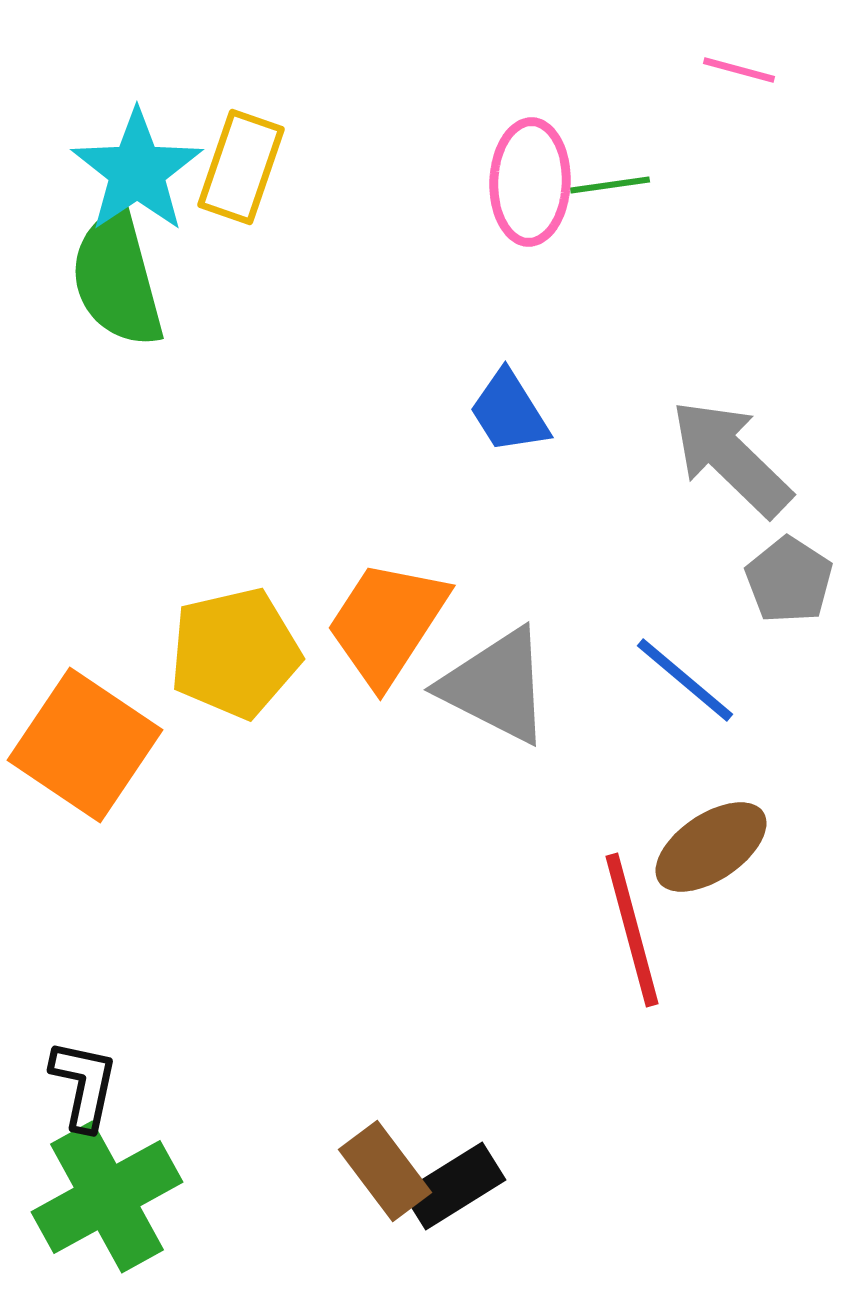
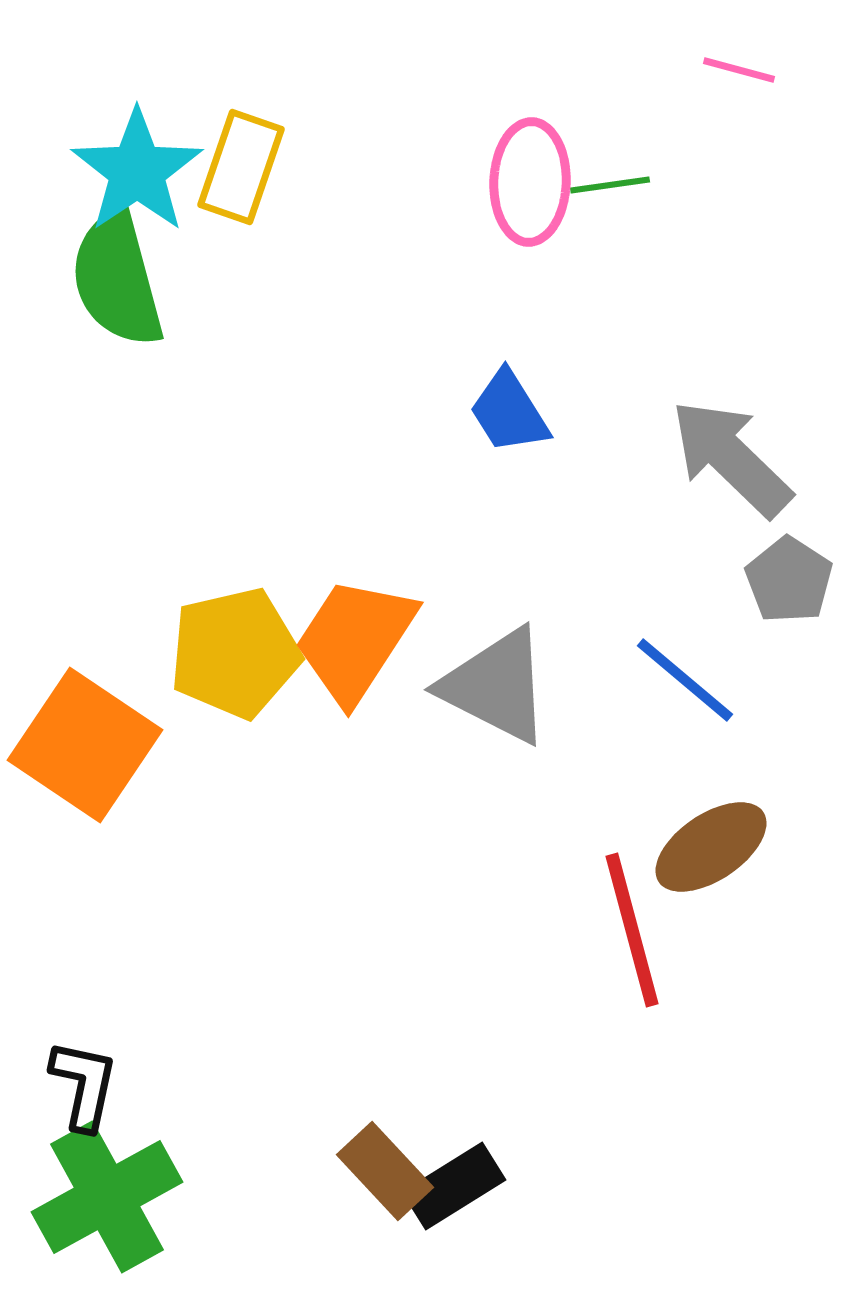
orange trapezoid: moved 32 px left, 17 px down
brown rectangle: rotated 6 degrees counterclockwise
